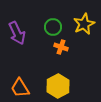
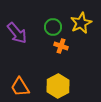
yellow star: moved 3 px left, 1 px up
purple arrow: rotated 15 degrees counterclockwise
orange cross: moved 1 px up
orange trapezoid: moved 1 px up
